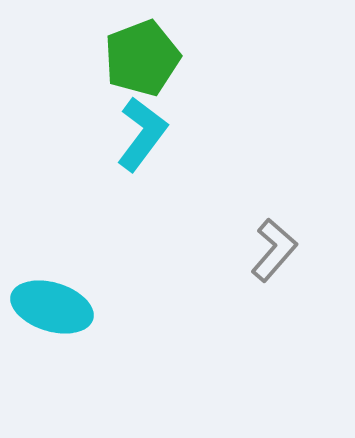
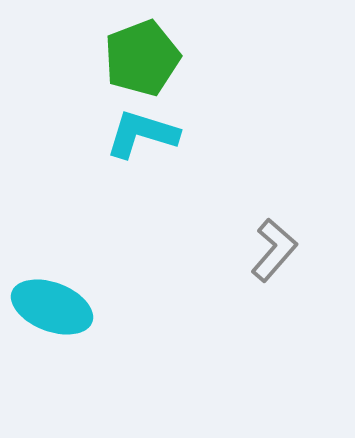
cyan L-shape: rotated 110 degrees counterclockwise
cyan ellipse: rotated 4 degrees clockwise
